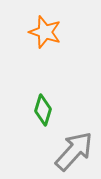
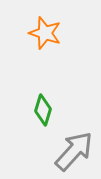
orange star: moved 1 px down
